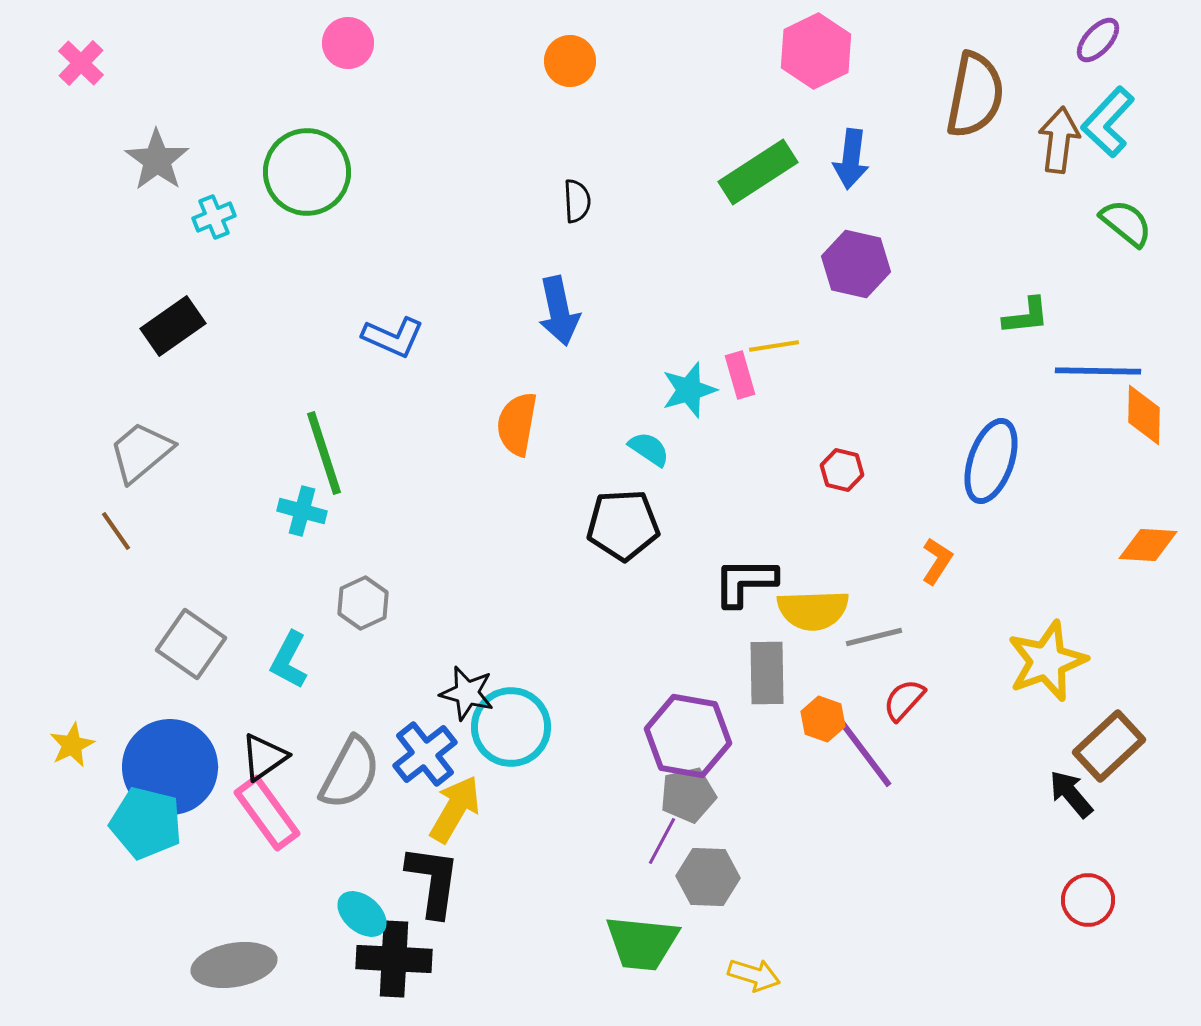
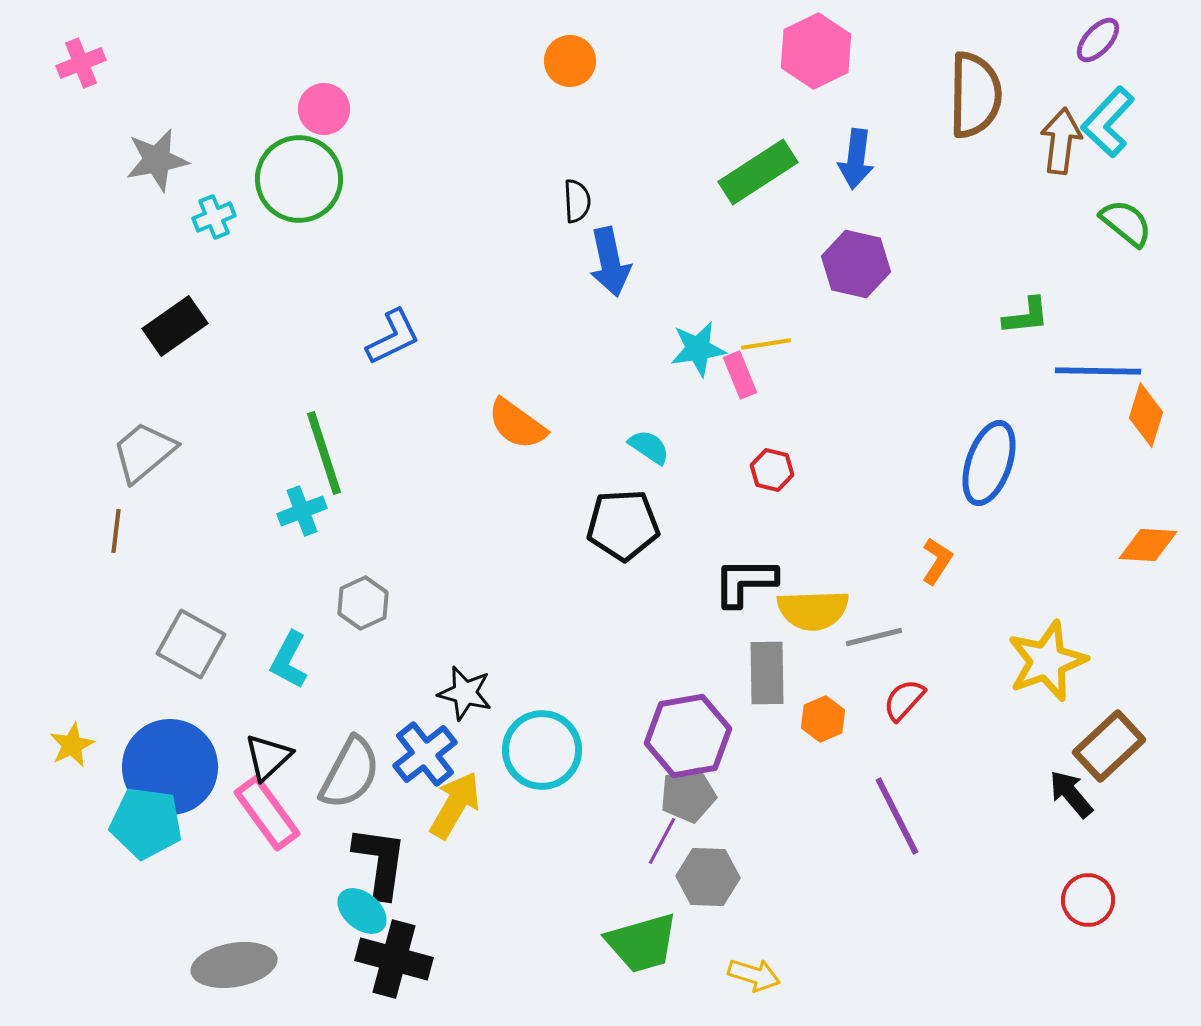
pink circle at (348, 43): moved 24 px left, 66 px down
pink cross at (81, 63): rotated 24 degrees clockwise
brown semicircle at (975, 95): rotated 10 degrees counterclockwise
brown arrow at (1059, 140): moved 2 px right, 1 px down
blue arrow at (851, 159): moved 5 px right
gray star at (157, 160): rotated 26 degrees clockwise
green circle at (307, 172): moved 8 px left, 7 px down
blue arrow at (559, 311): moved 51 px right, 49 px up
black rectangle at (173, 326): moved 2 px right
blue L-shape at (393, 337): rotated 50 degrees counterclockwise
yellow line at (774, 346): moved 8 px left, 2 px up
pink rectangle at (740, 375): rotated 6 degrees counterclockwise
cyan star at (689, 390): moved 9 px right, 41 px up; rotated 8 degrees clockwise
orange diamond at (1144, 415): moved 2 px right; rotated 16 degrees clockwise
orange semicircle at (517, 424): rotated 64 degrees counterclockwise
cyan semicircle at (649, 449): moved 2 px up
gray trapezoid at (141, 452): moved 3 px right
blue ellipse at (991, 461): moved 2 px left, 2 px down
red hexagon at (842, 470): moved 70 px left
cyan cross at (302, 511): rotated 36 degrees counterclockwise
brown line at (116, 531): rotated 42 degrees clockwise
gray square at (191, 644): rotated 6 degrees counterclockwise
black star at (467, 693): moved 2 px left
orange hexagon at (823, 719): rotated 18 degrees clockwise
cyan circle at (511, 727): moved 31 px right, 23 px down
purple hexagon at (688, 736): rotated 20 degrees counterclockwise
purple line at (864, 752): moved 33 px right, 64 px down; rotated 10 degrees clockwise
black triangle at (264, 757): moved 4 px right; rotated 8 degrees counterclockwise
yellow arrow at (455, 809): moved 4 px up
cyan pentagon at (146, 823): rotated 6 degrees counterclockwise
black L-shape at (433, 881): moved 53 px left, 19 px up
cyan ellipse at (362, 914): moved 3 px up
green trapezoid at (642, 943): rotated 22 degrees counterclockwise
black cross at (394, 959): rotated 12 degrees clockwise
